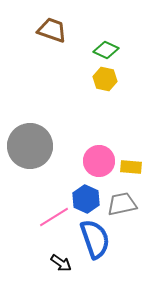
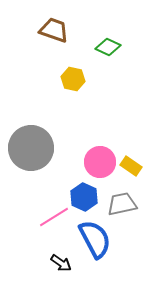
brown trapezoid: moved 2 px right
green diamond: moved 2 px right, 3 px up
yellow hexagon: moved 32 px left
gray circle: moved 1 px right, 2 px down
pink circle: moved 1 px right, 1 px down
yellow rectangle: moved 1 px up; rotated 30 degrees clockwise
blue hexagon: moved 2 px left, 2 px up
blue semicircle: rotated 9 degrees counterclockwise
